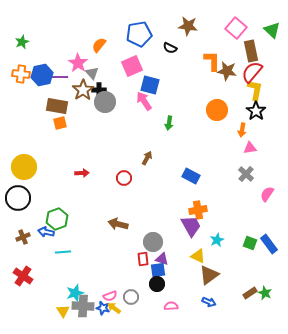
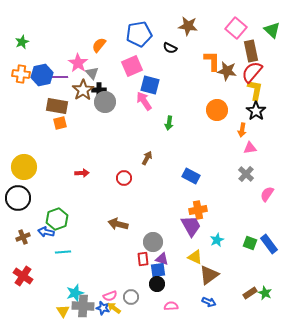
yellow triangle at (198, 256): moved 3 px left, 1 px down
